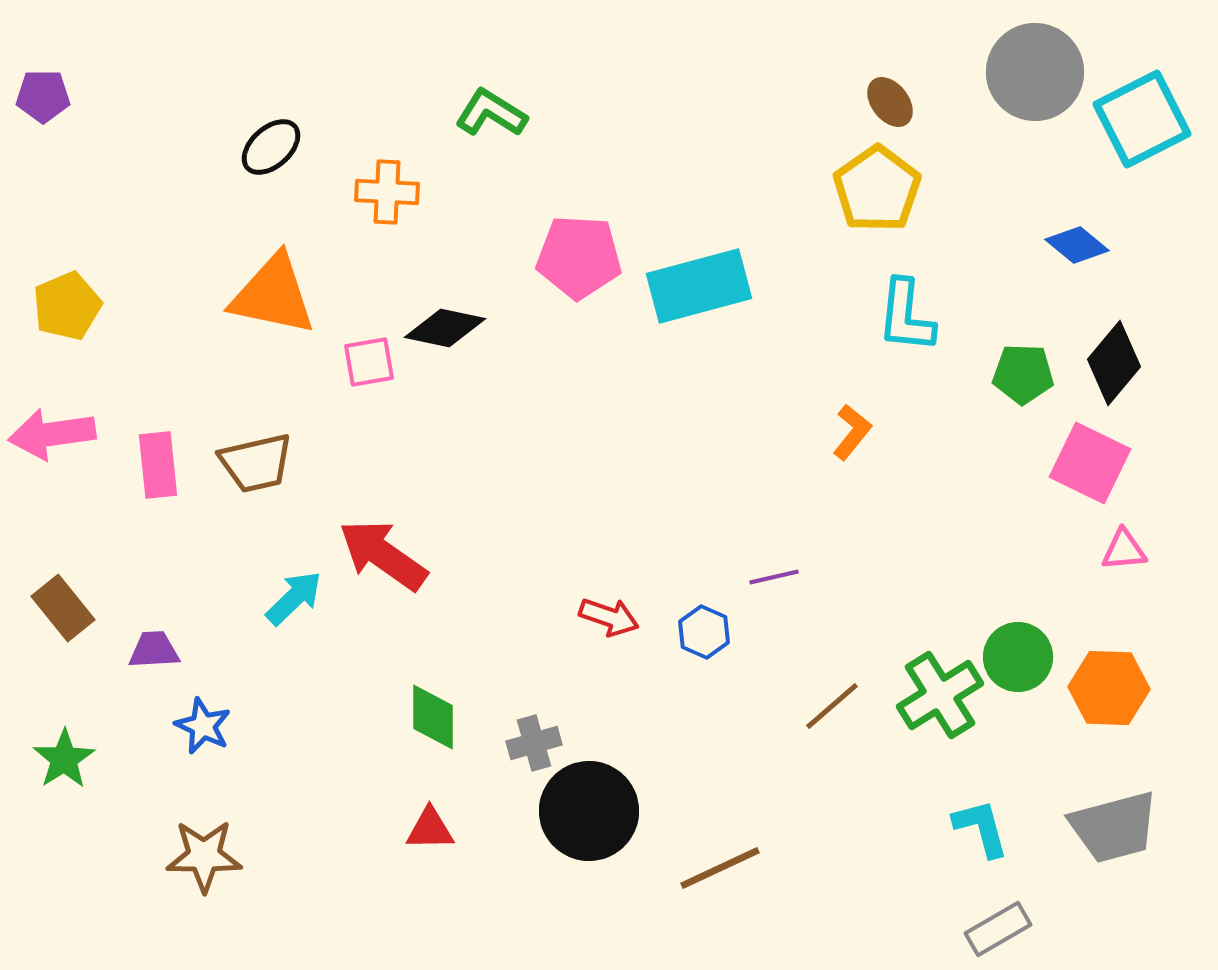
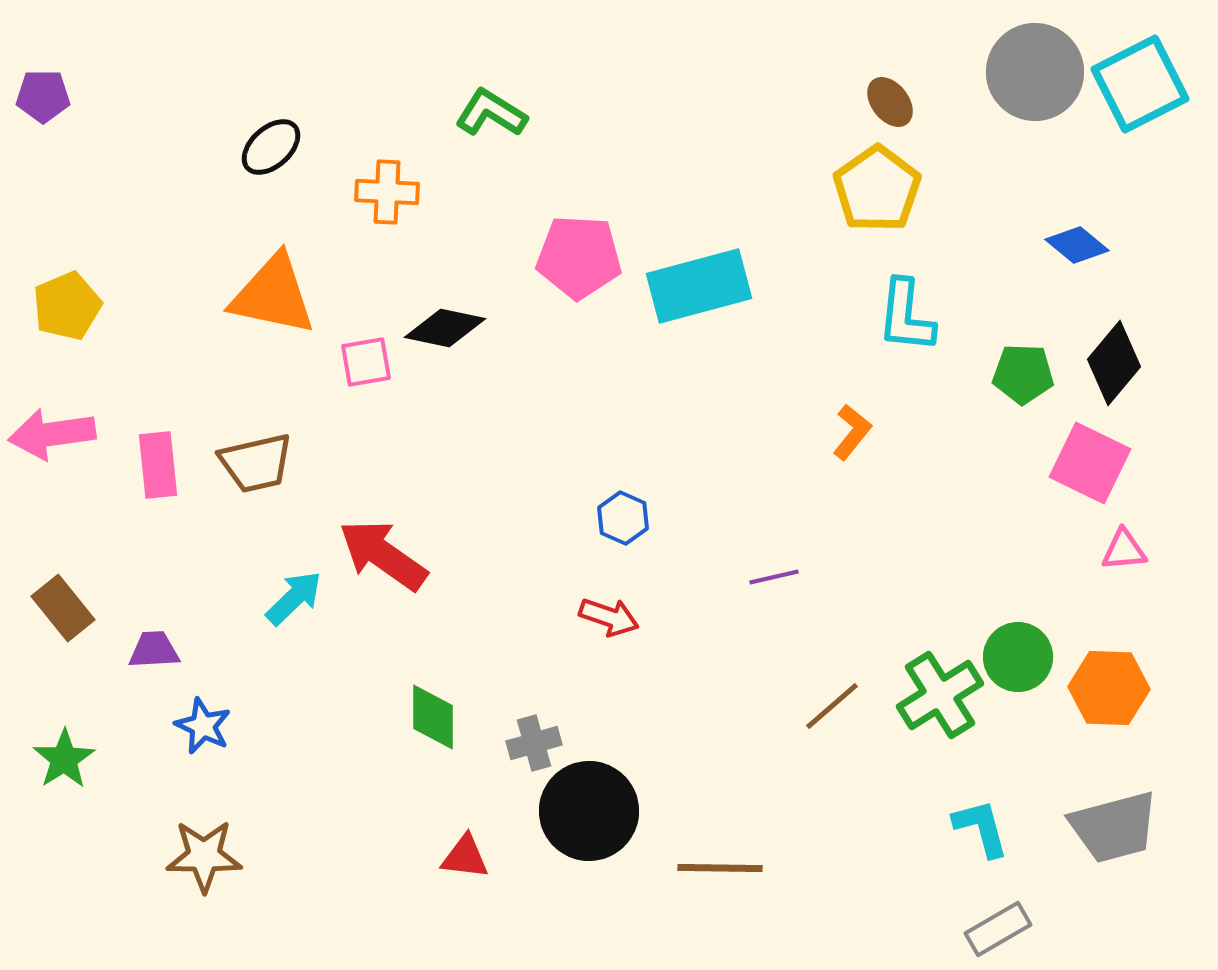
cyan square at (1142, 119): moved 2 px left, 35 px up
pink square at (369, 362): moved 3 px left
blue hexagon at (704, 632): moved 81 px left, 114 px up
red triangle at (430, 829): moved 35 px right, 28 px down; rotated 8 degrees clockwise
brown line at (720, 868): rotated 26 degrees clockwise
